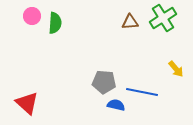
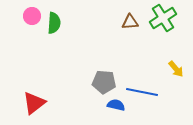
green semicircle: moved 1 px left
red triangle: moved 7 px right; rotated 40 degrees clockwise
